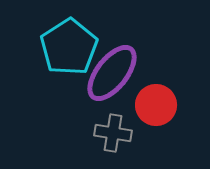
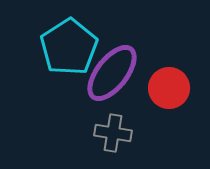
red circle: moved 13 px right, 17 px up
